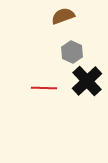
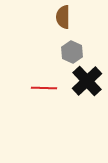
brown semicircle: moved 1 px down; rotated 70 degrees counterclockwise
